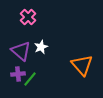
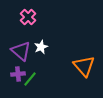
orange triangle: moved 2 px right, 1 px down
